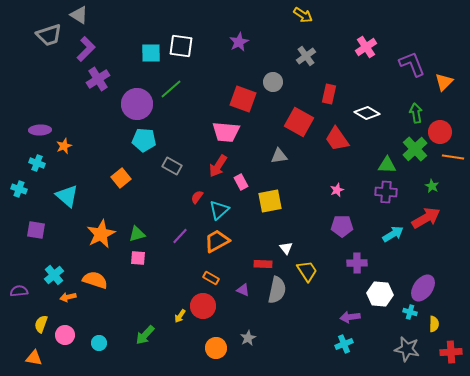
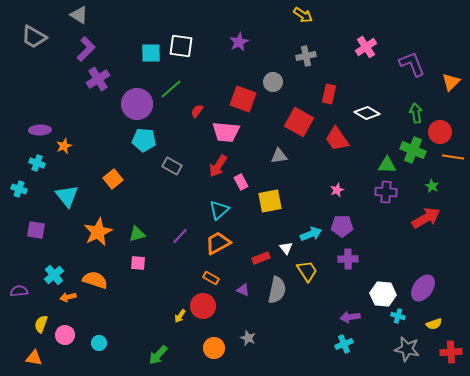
gray trapezoid at (49, 35): moved 15 px left, 2 px down; rotated 48 degrees clockwise
gray cross at (306, 56): rotated 24 degrees clockwise
orange triangle at (444, 82): moved 7 px right
green cross at (415, 149): moved 2 px left, 1 px down; rotated 25 degrees counterclockwise
orange square at (121, 178): moved 8 px left, 1 px down
cyan triangle at (67, 196): rotated 10 degrees clockwise
red semicircle at (197, 197): moved 86 px up
orange star at (101, 234): moved 3 px left, 2 px up
cyan arrow at (393, 234): moved 82 px left; rotated 10 degrees clockwise
orange trapezoid at (217, 241): moved 1 px right, 2 px down
pink square at (138, 258): moved 5 px down
purple cross at (357, 263): moved 9 px left, 4 px up
red rectangle at (263, 264): moved 2 px left, 6 px up; rotated 24 degrees counterclockwise
white hexagon at (380, 294): moved 3 px right
cyan cross at (410, 312): moved 12 px left, 4 px down
yellow semicircle at (434, 324): rotated 70 degrees clockwise
green arrow at (145, 335): moved 13 px right, 20 px down
gray star at (248, 338): rotated 21 degrees counterclockwise
orange circle at (216, 348): moved 2 px left
